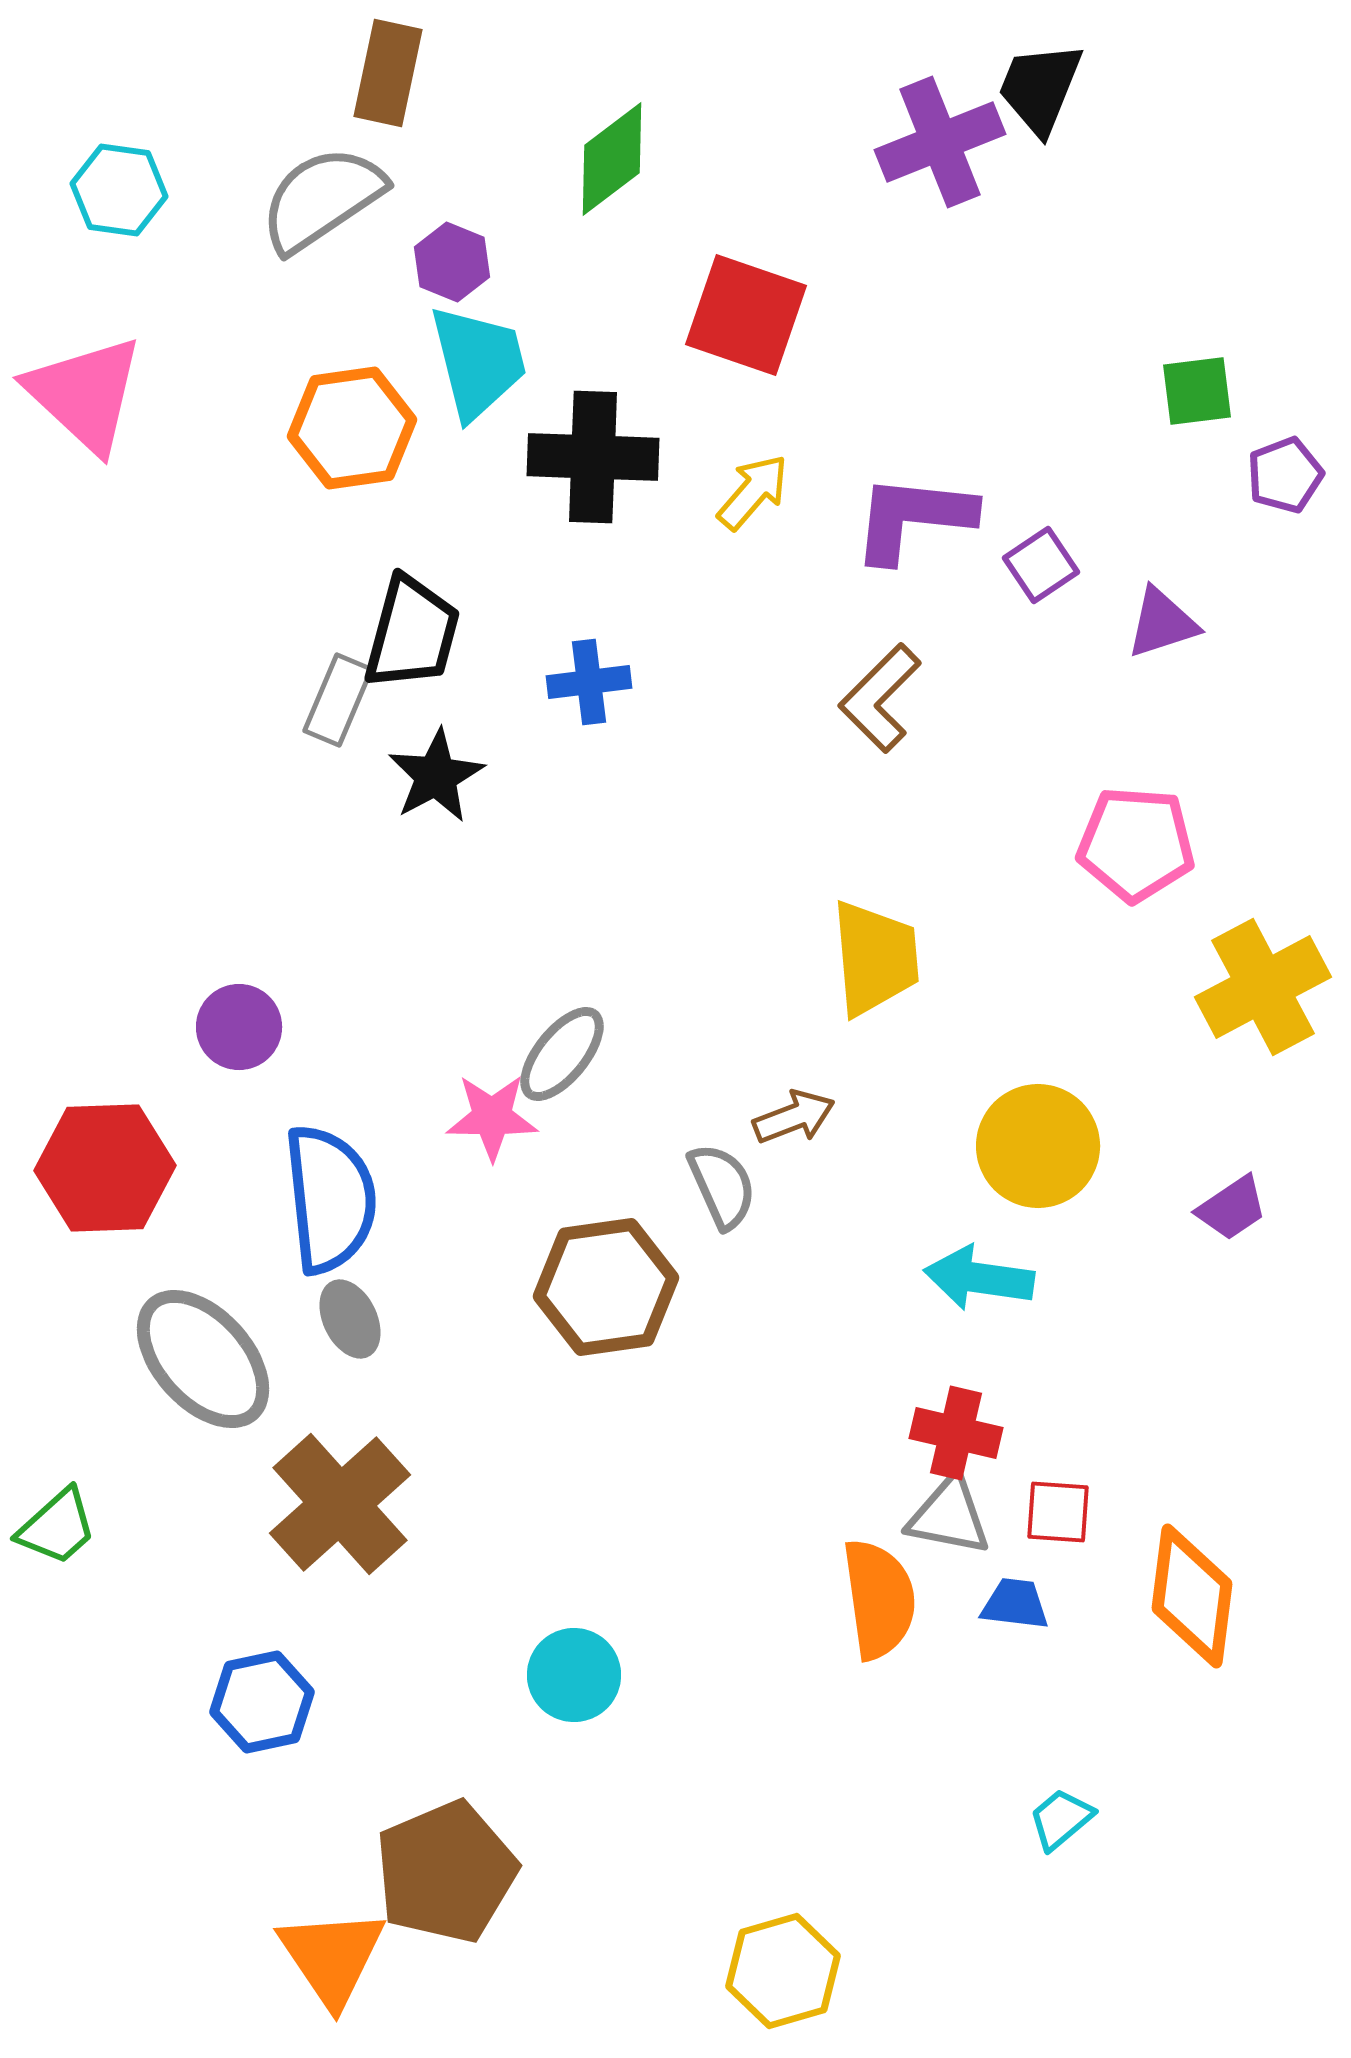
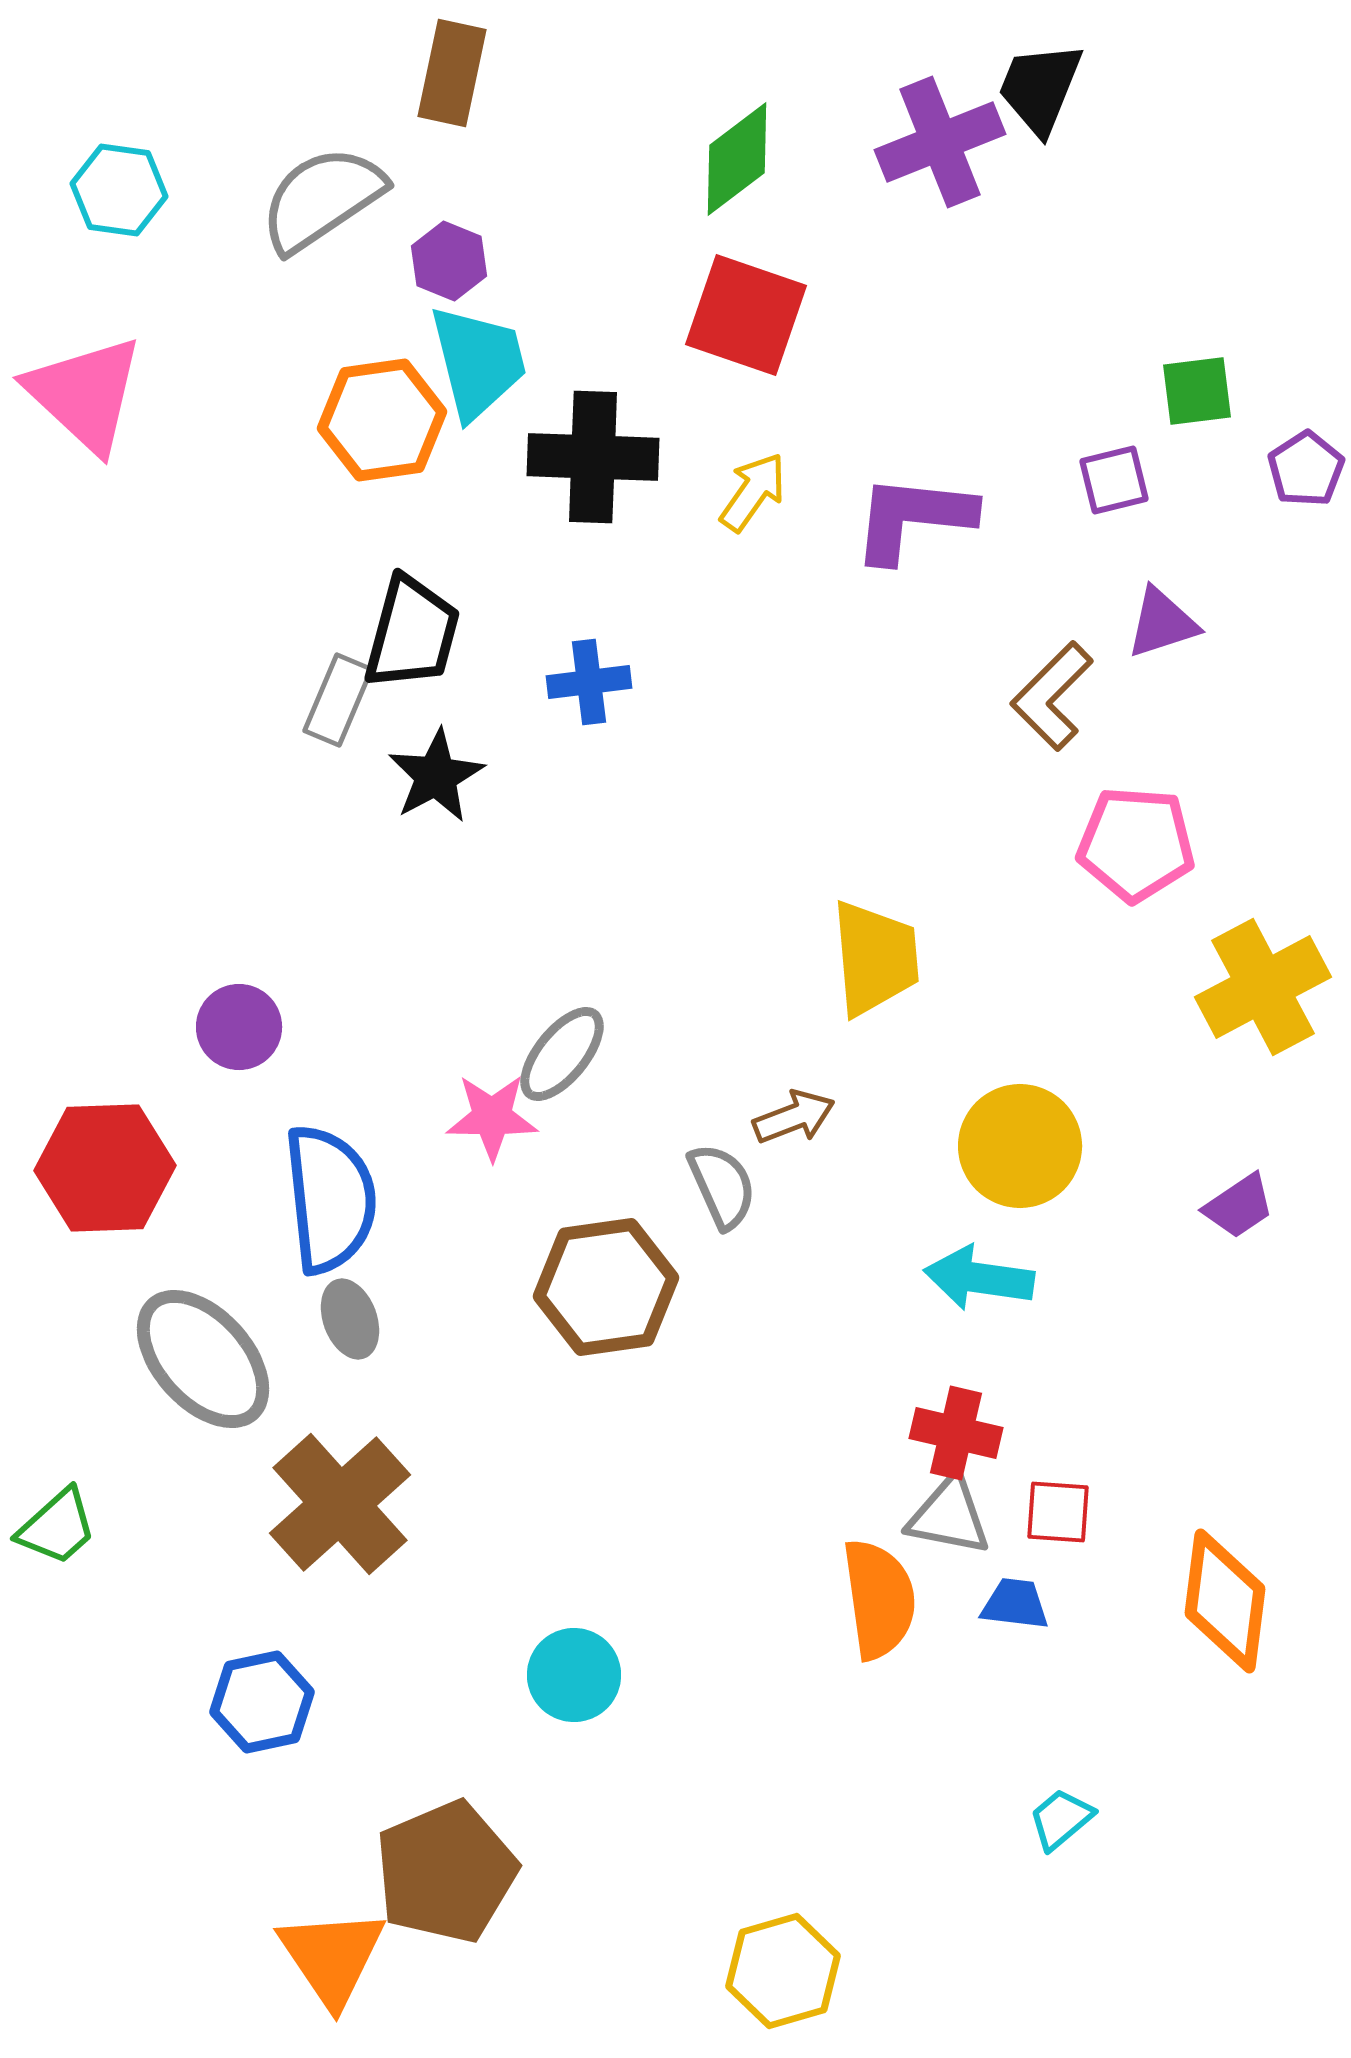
brown rectangle at (388, 73): moved 64 px right
green diamond at (612, 159): moved 125 px right
purple hexagon at (452, 262): moved 3 px left, 1 px up
orange hexagon at (352, 428): moved 30 px right, 8 px up
purple pentagon at (1285, 475): moved 21 px right, 6 px up; rotated 12 degrees counterclockwise
yellow arrow at (753, 492): rotated 6 degrees counterclockwise
purple square at (1041, 565): moved 73 px right, 85 px up; rotated 20 degrees clockwise
brown L-shape at (880, 698): moved 172 px right, 2 px up
yellow circle at (1038, 1146): moved 18 px left
purple trapezoid at (1232, 1208): moved 7 px right, 2 px up
gray ellipse at (350, 1319): rotated 6 degrees clockwise
orange diamond at (1192, 1596): moved 33 px right, 5 px down
